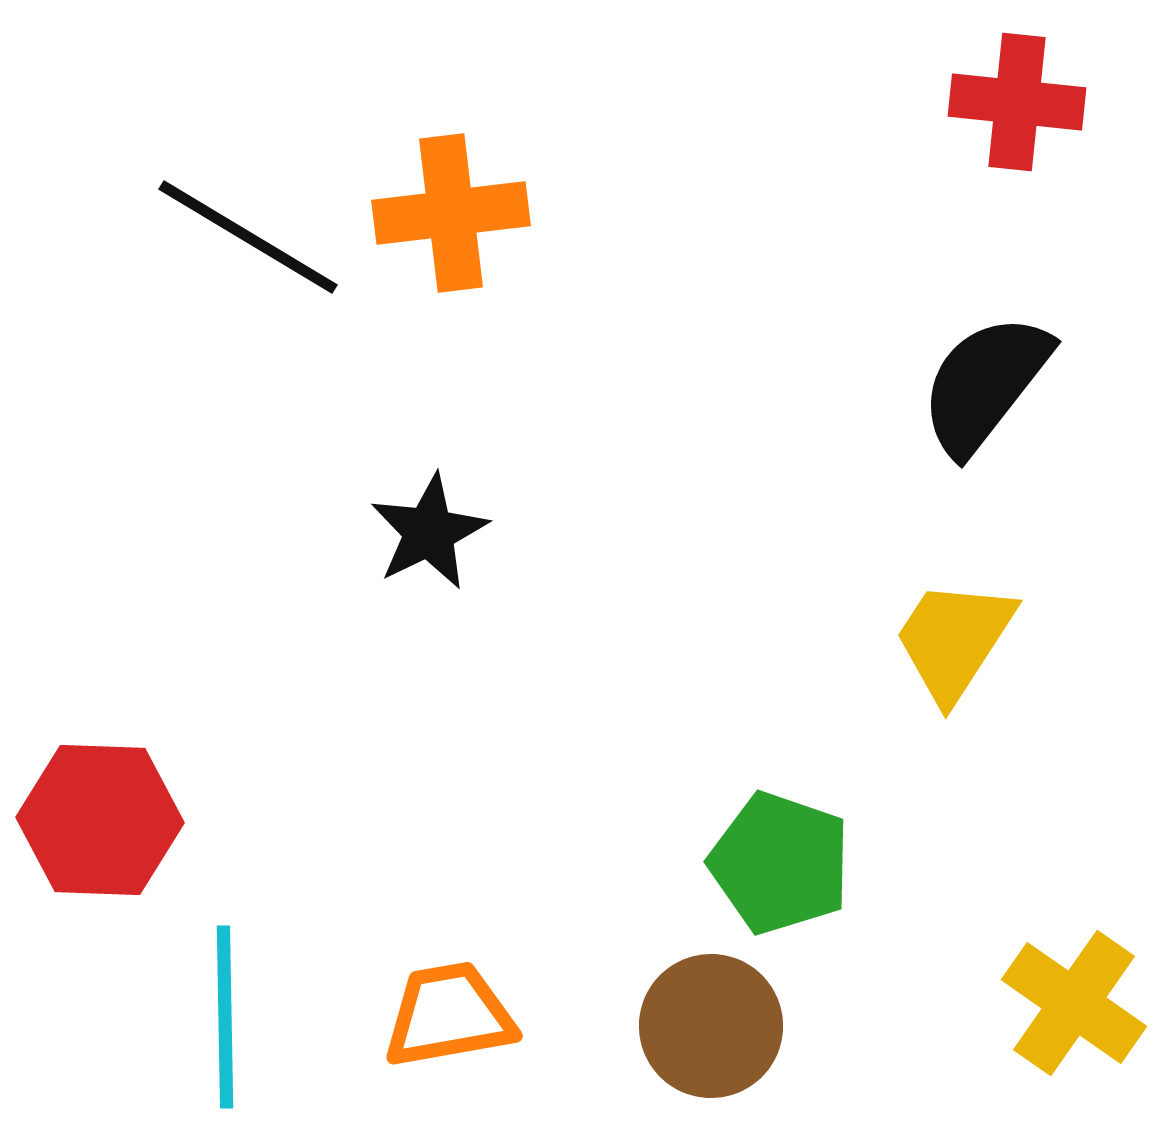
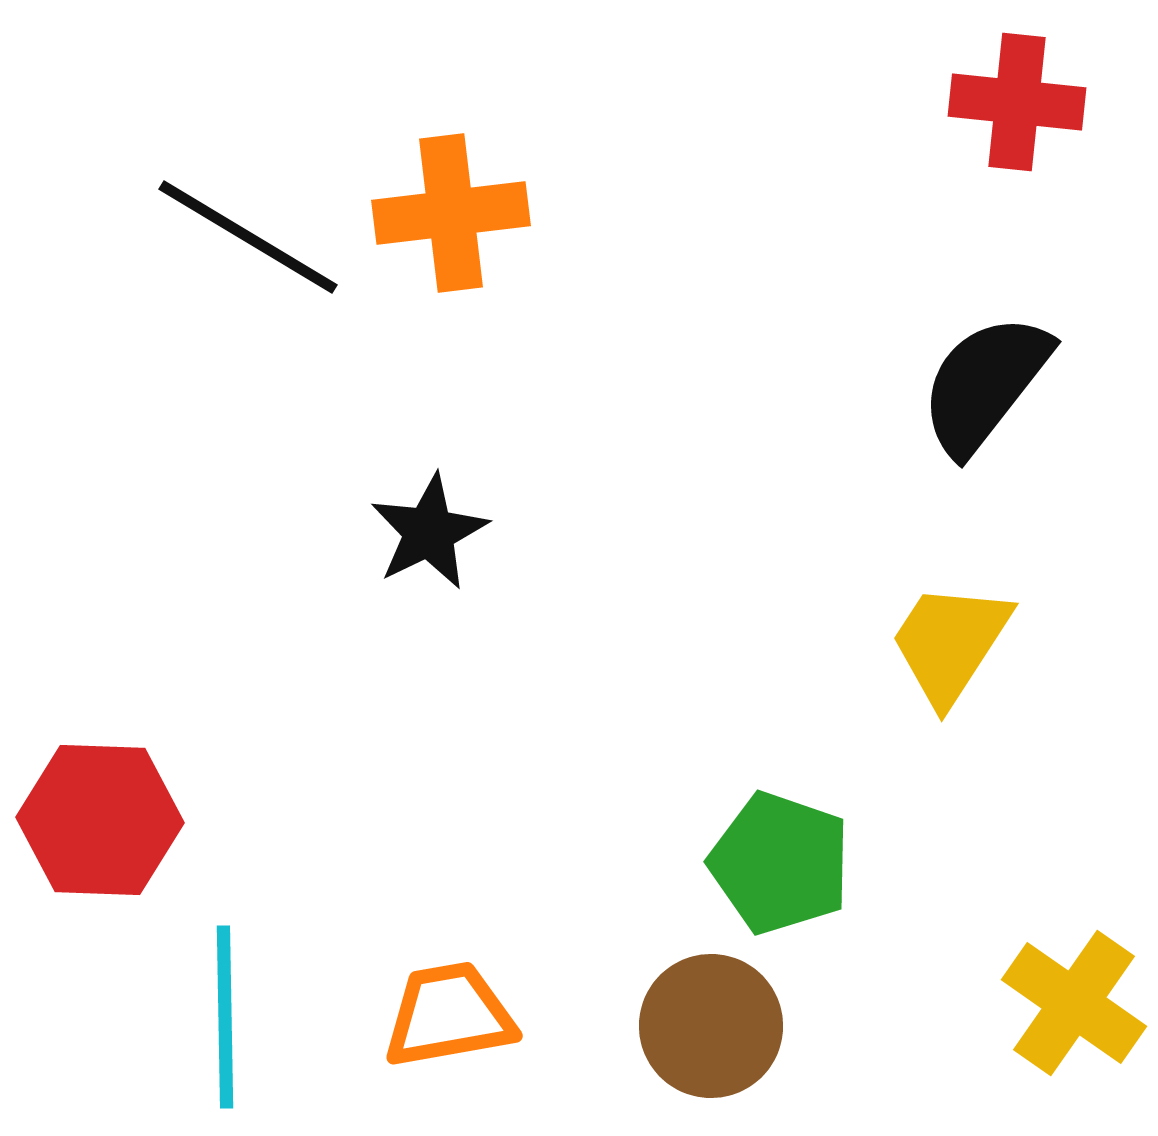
yellow trapezoid: moved 4 px left, 3 px down
